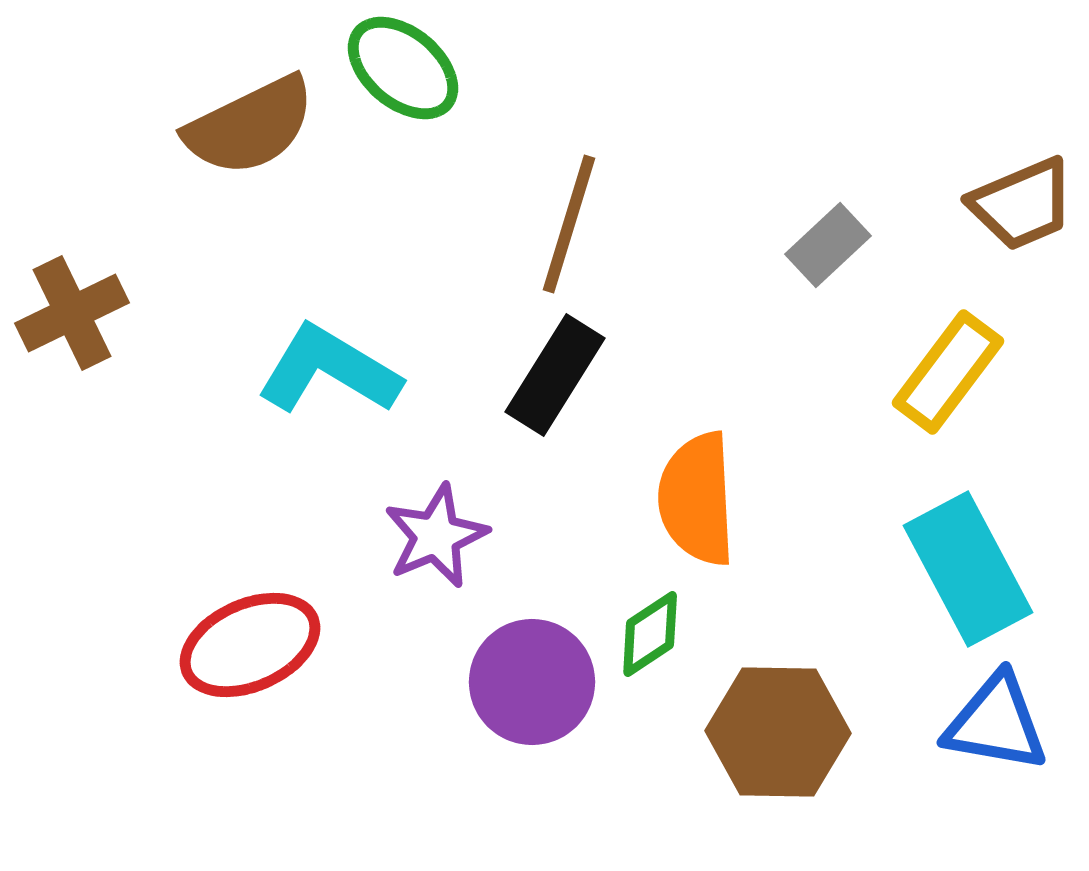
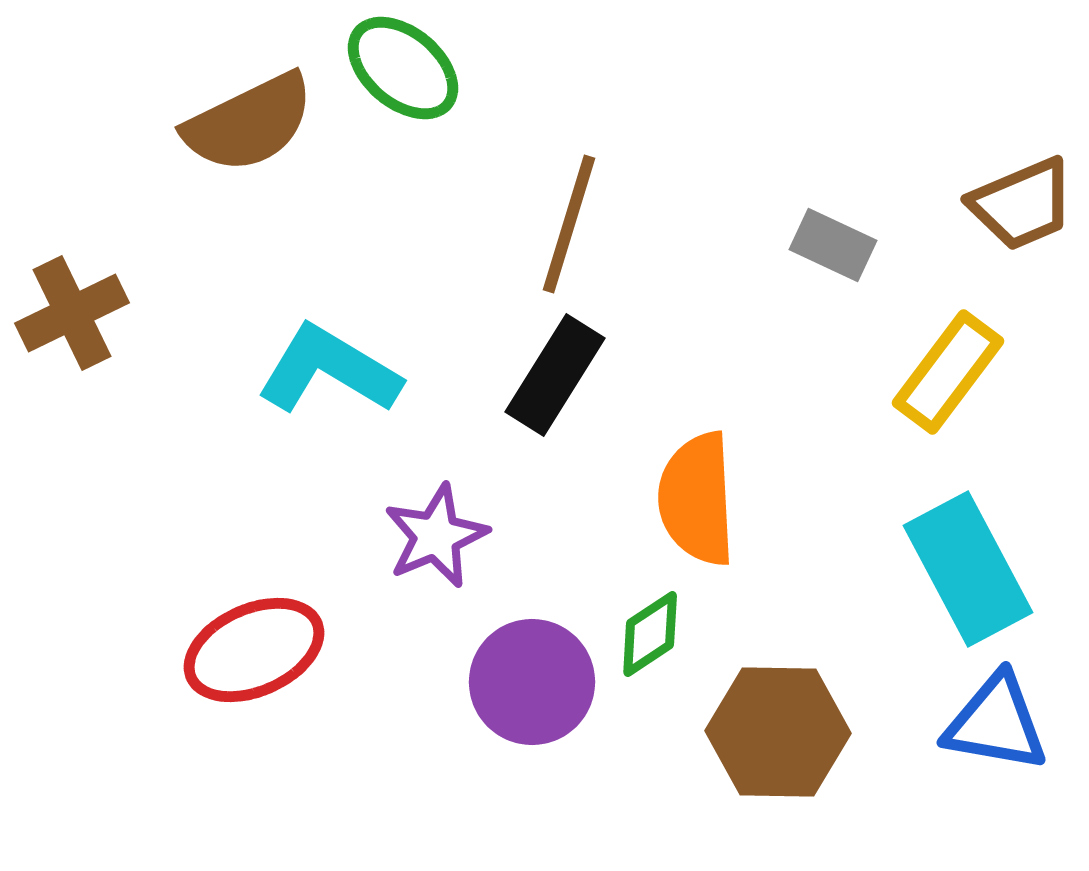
brown semicircle: moved 1 px left, 3 px up
gray rectangle: moved 5 px right; rotated 68 degrees clockwise
red ellipse: moved 4 px right, 5 px down
